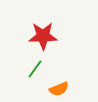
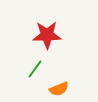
red star: moved 4 px right, 1 px up
